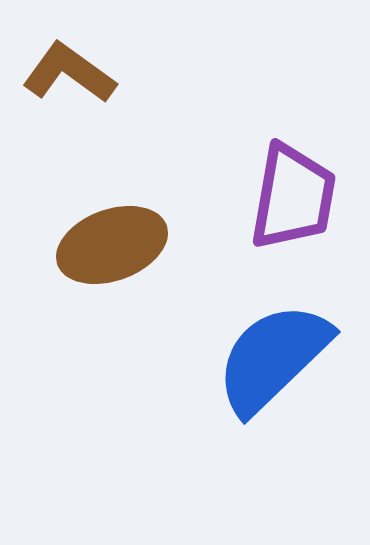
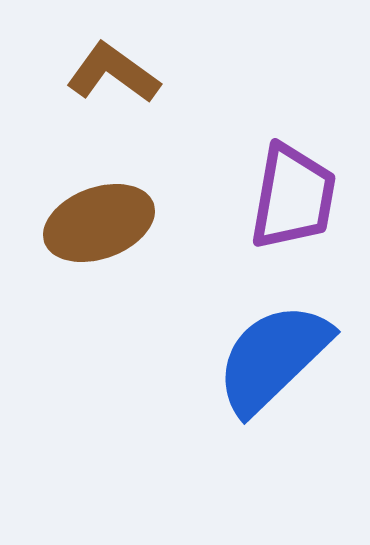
brown L-shape: moved 44 px right
brown ellipse: moved 13 px left, 22 px up
